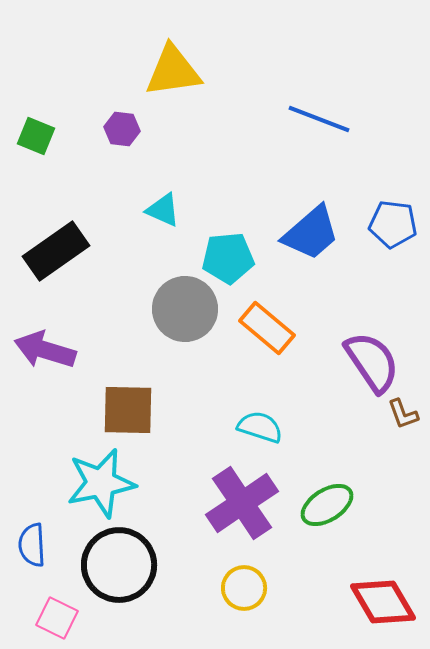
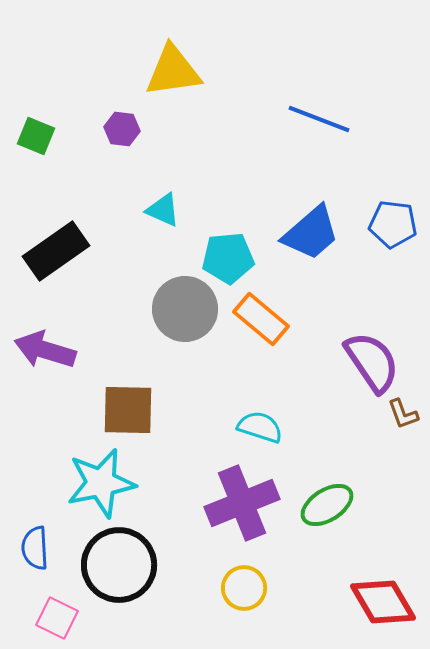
orange rectangle: moved 6 px left, 9 px up
purple cross: rotated 12 degrees clockwise
blue semicircle: moved 3 px right, 3 px down
